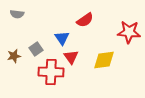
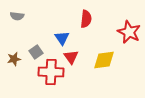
gray semicircle: moved 2 px down
red semicircle: moved 1 px right, 1 px up; rotated 48 degrees counterclockwise
red star: rotated 20 degrees clockwise
gray square: moved 3 px down
brown star: moved 3 px down
